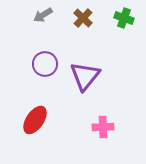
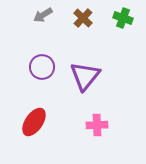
green cross: moved 1 px left
purple circle: moved 3 px left, 3 px down
red ellipse: moved 1 px left, 2 px down
pink cross: moved 6 px left, 2 px up
